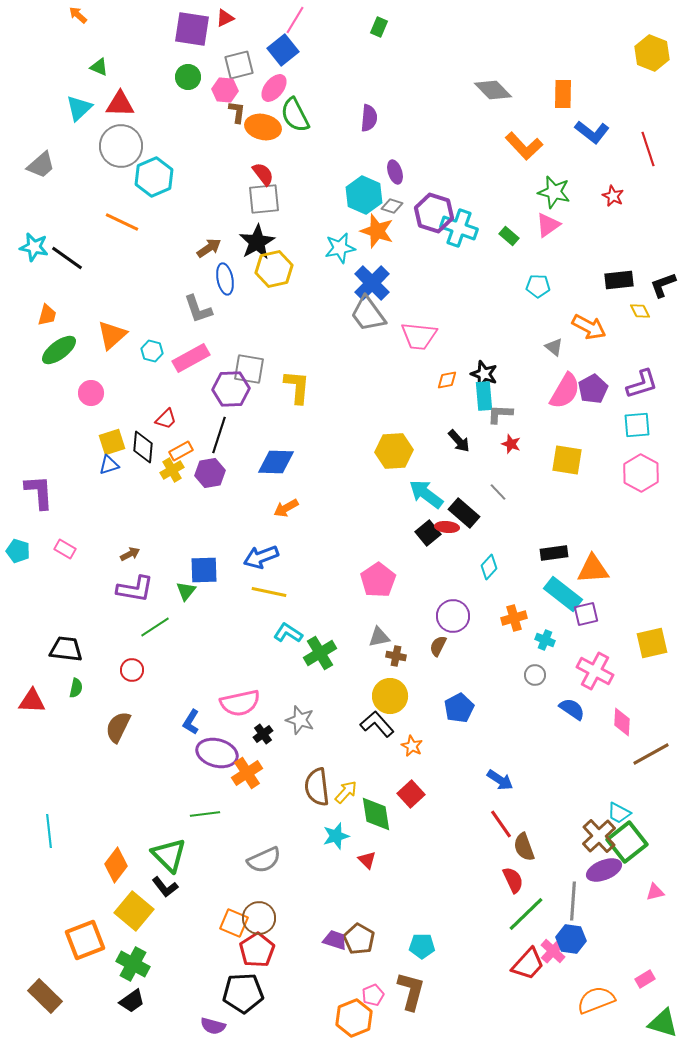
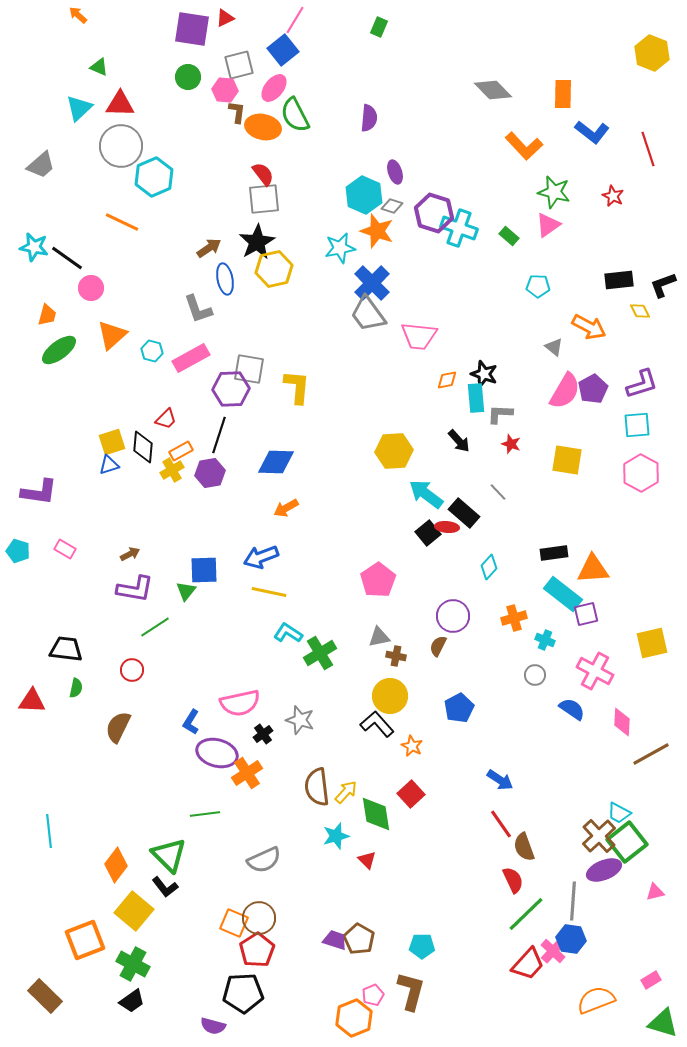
pink circle at (91, 393): moved 105 px up
cyan rectangle at (484, 396): moved 8 px left, 2 px down
purple L-shape at (39, 492): rotated 102 degrees clockwise
pink rectangle at (645, 979): moved 6 px right, 1 px down
